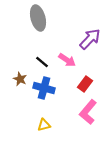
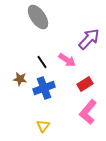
gray ellipse: moved 1 px up; rotated 20 degrees counterclockwise
purple arrow: moved 1 px left
black line: rotated 16 degrees clockwise
brown star: rotated 16 degrees counterclockwise
red rectangle: rotated 21 degrees clockwise
blue cross: rotated 35 degrees counterclockwise
yellow triangle: moved 1 px left, 1 px down; rotated 40 degrees counterclockwise
